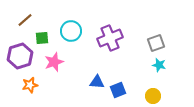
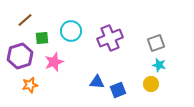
yellow circle: moved 2 px left, 12 px up
